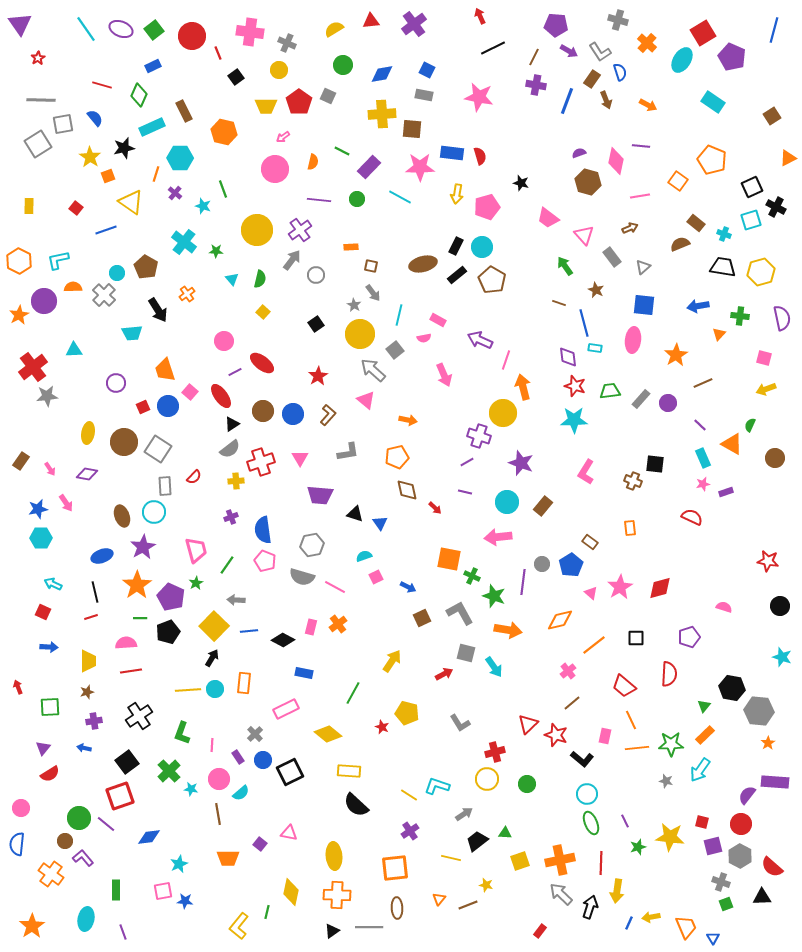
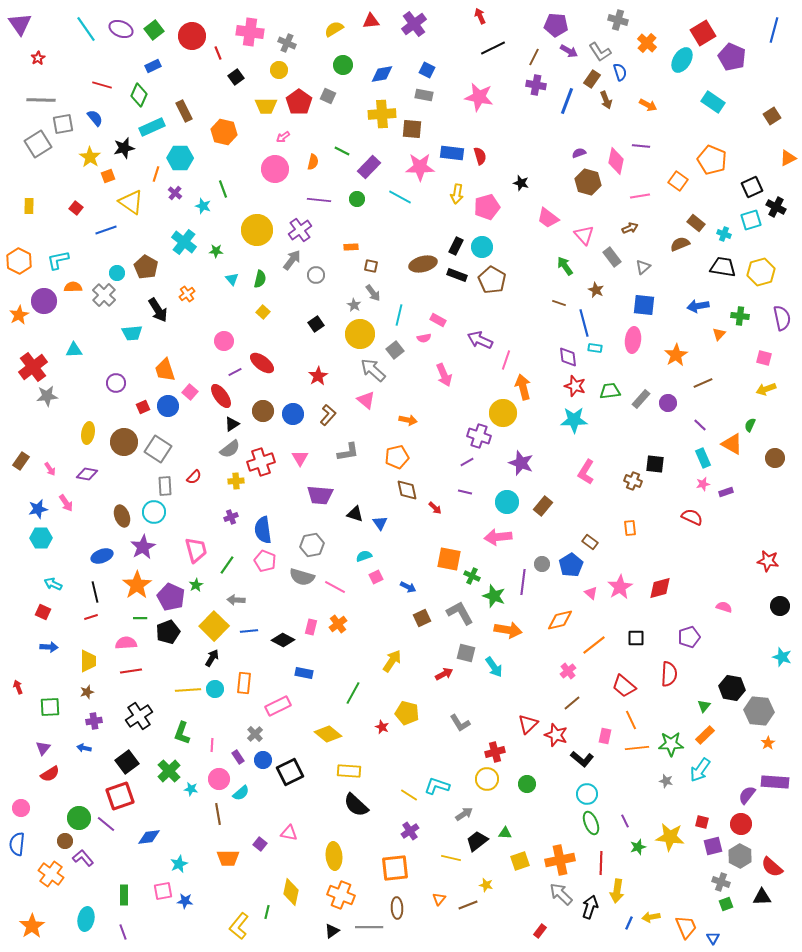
black rectangle at (457, 275): rotated 60 degrees clockwise
green star at (196, 583): moved 2 px down
pink rectangle at (286, 709): moved 8 px left, 3 px up
green rectangle at (116, 890): moved 8 px right, 5 px down
orange cross at (337, 895): moved 4 px right; rotated 20 degrees clockwise
